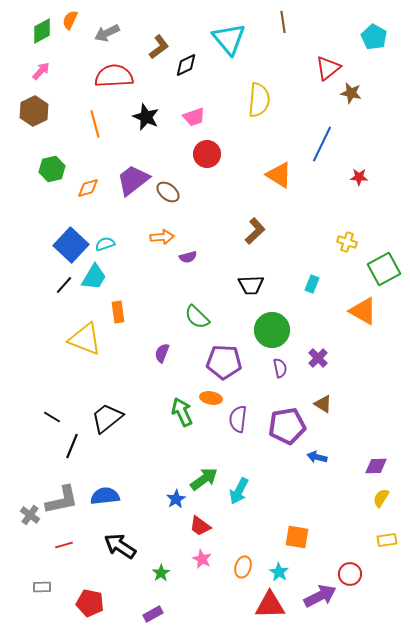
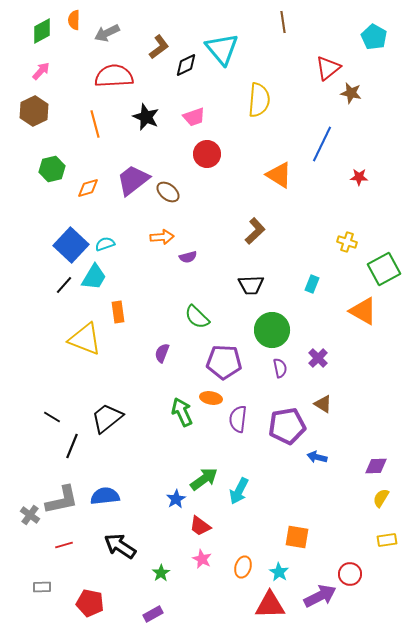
orange semicircle at (70, 20): moved 4 px right; rotated 24 degrees counterclockwise
cyan triangle at (229, 39): moved 7 px left, 10 px down
